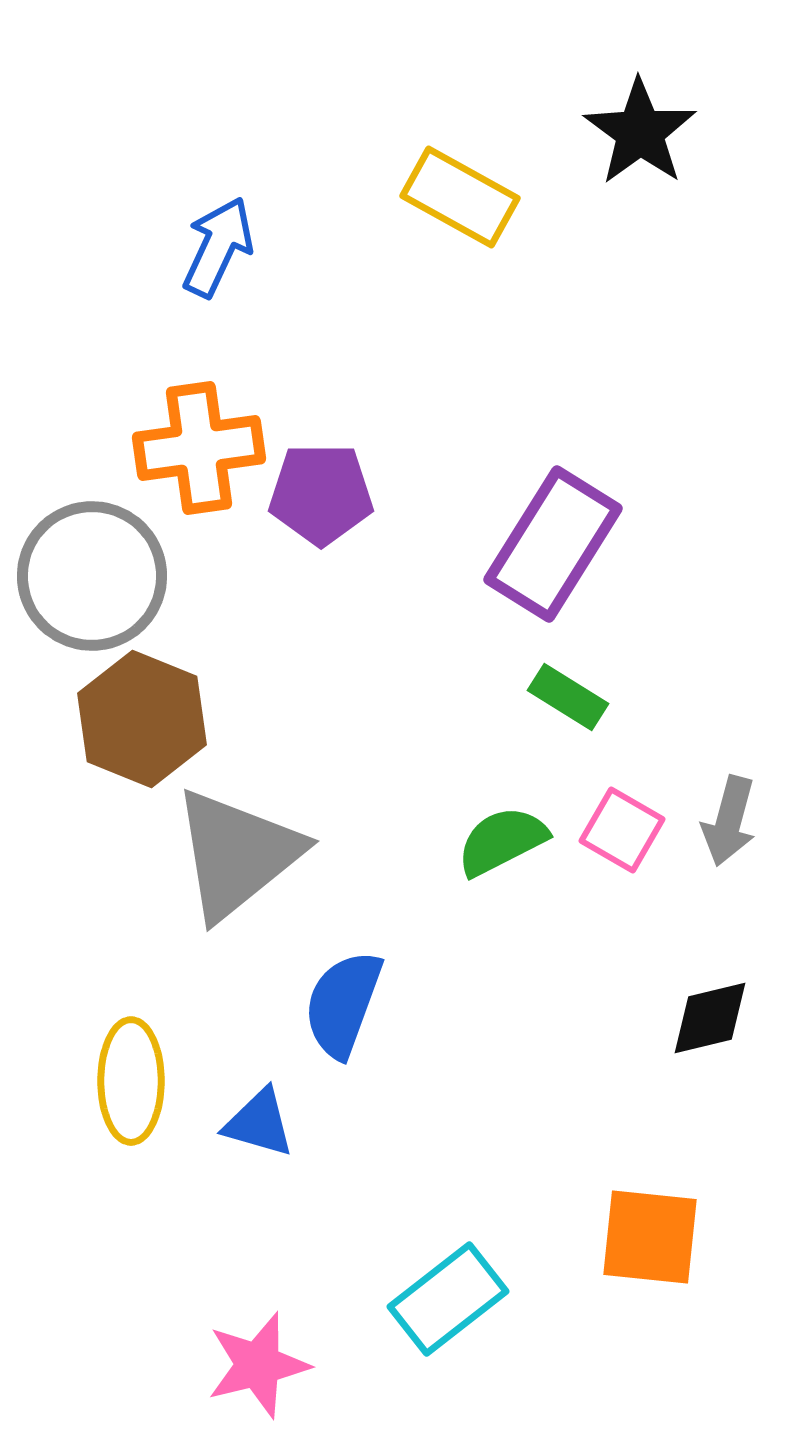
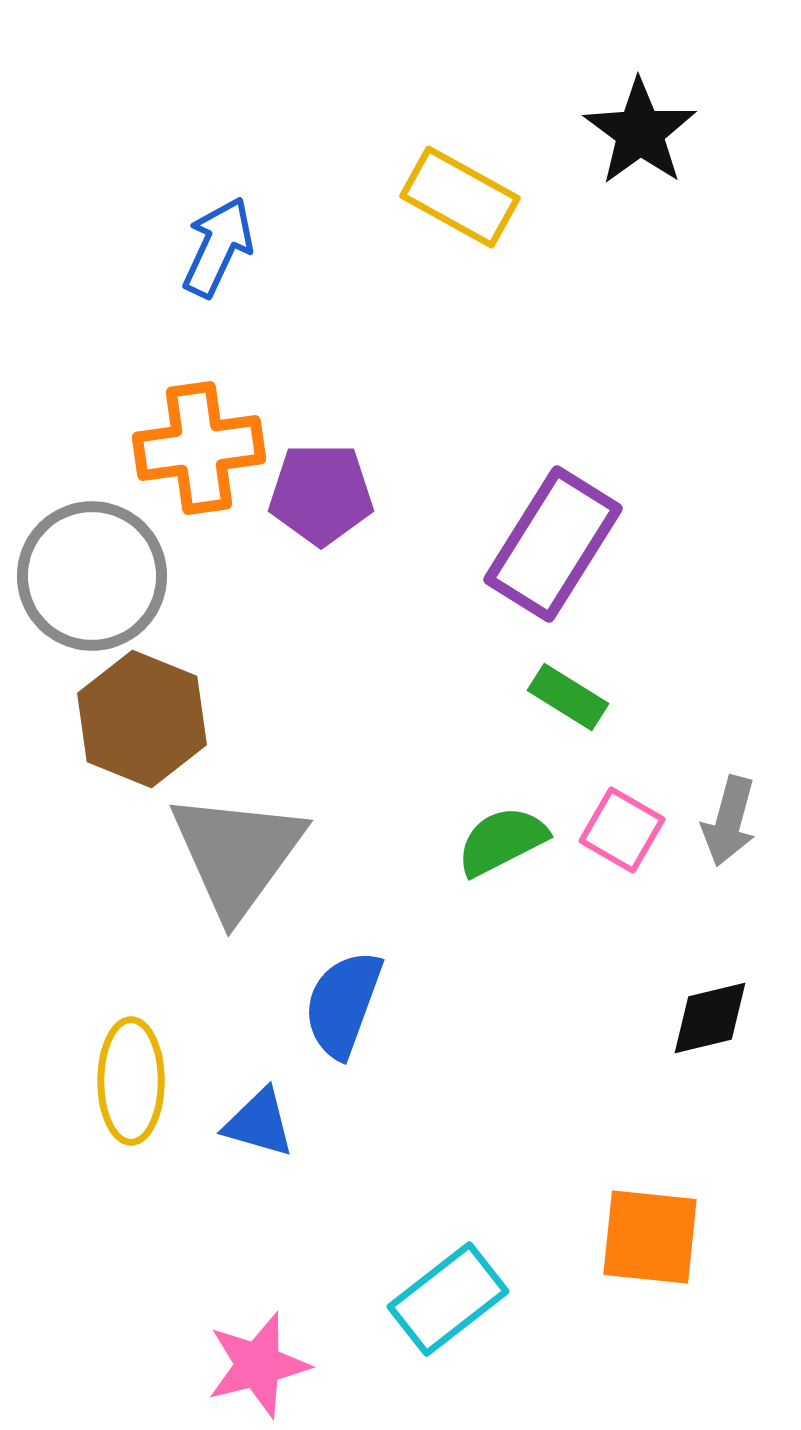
gray triangle: rotated 15 degrees counterclockwise
